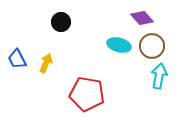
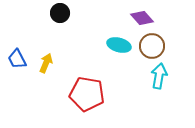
black circle: moved 1 px left, 9 px up
